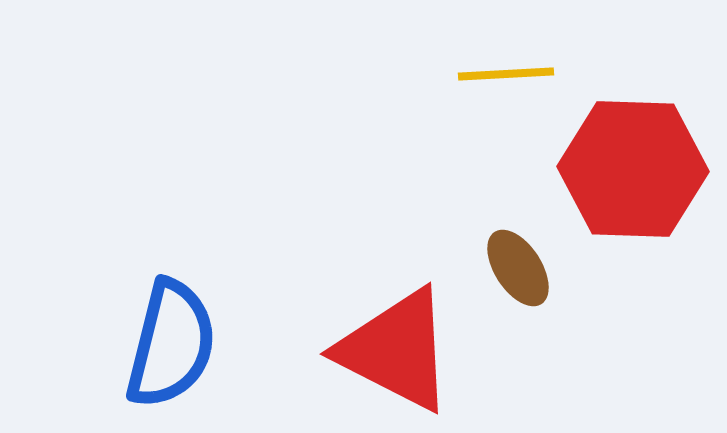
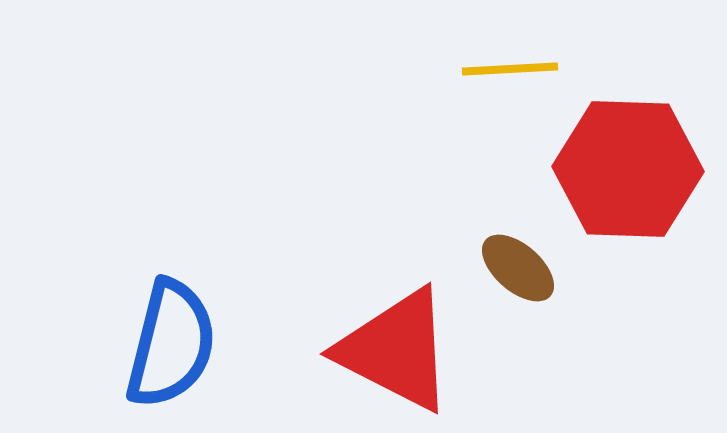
yellow line: moved 4 px right, 5 px up
red hexagon: moved 5 px left
brown ellipse: rotated 16 degrees counterclockwise
